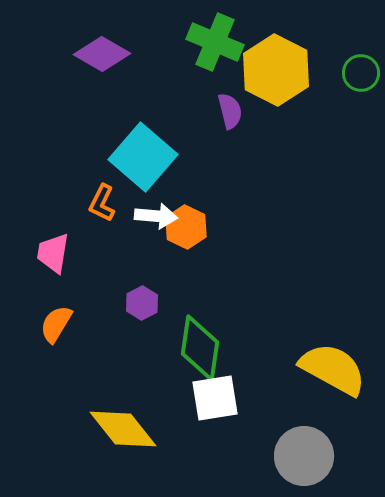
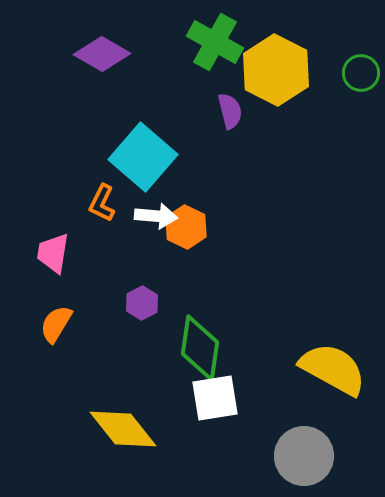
green cross: rotated 6 degrees clockwise
